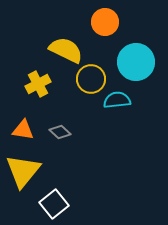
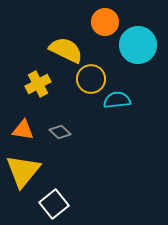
cyan circle: moved 2 px right, 17 px up
